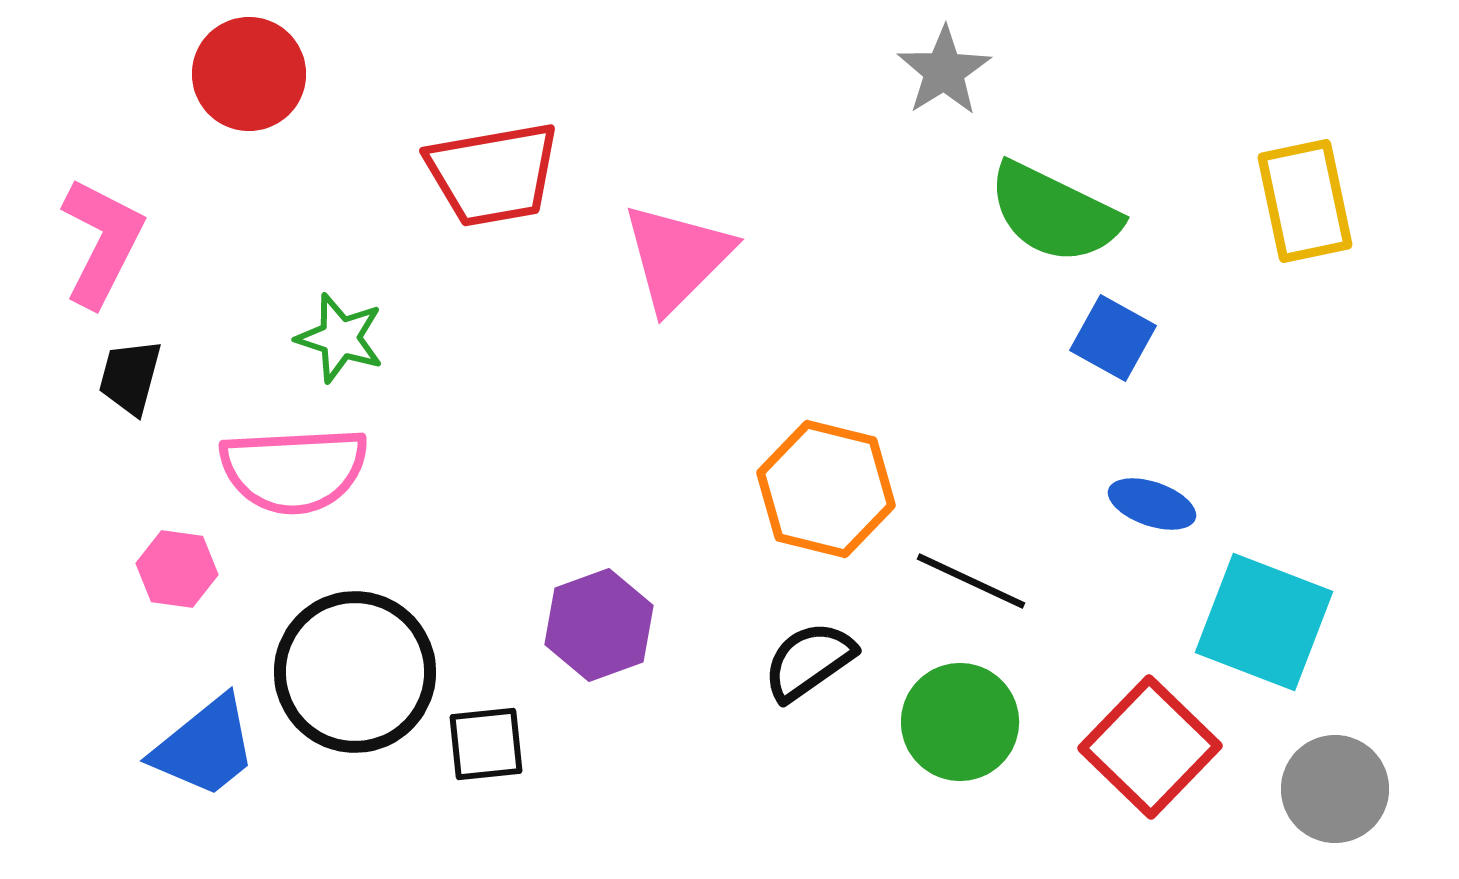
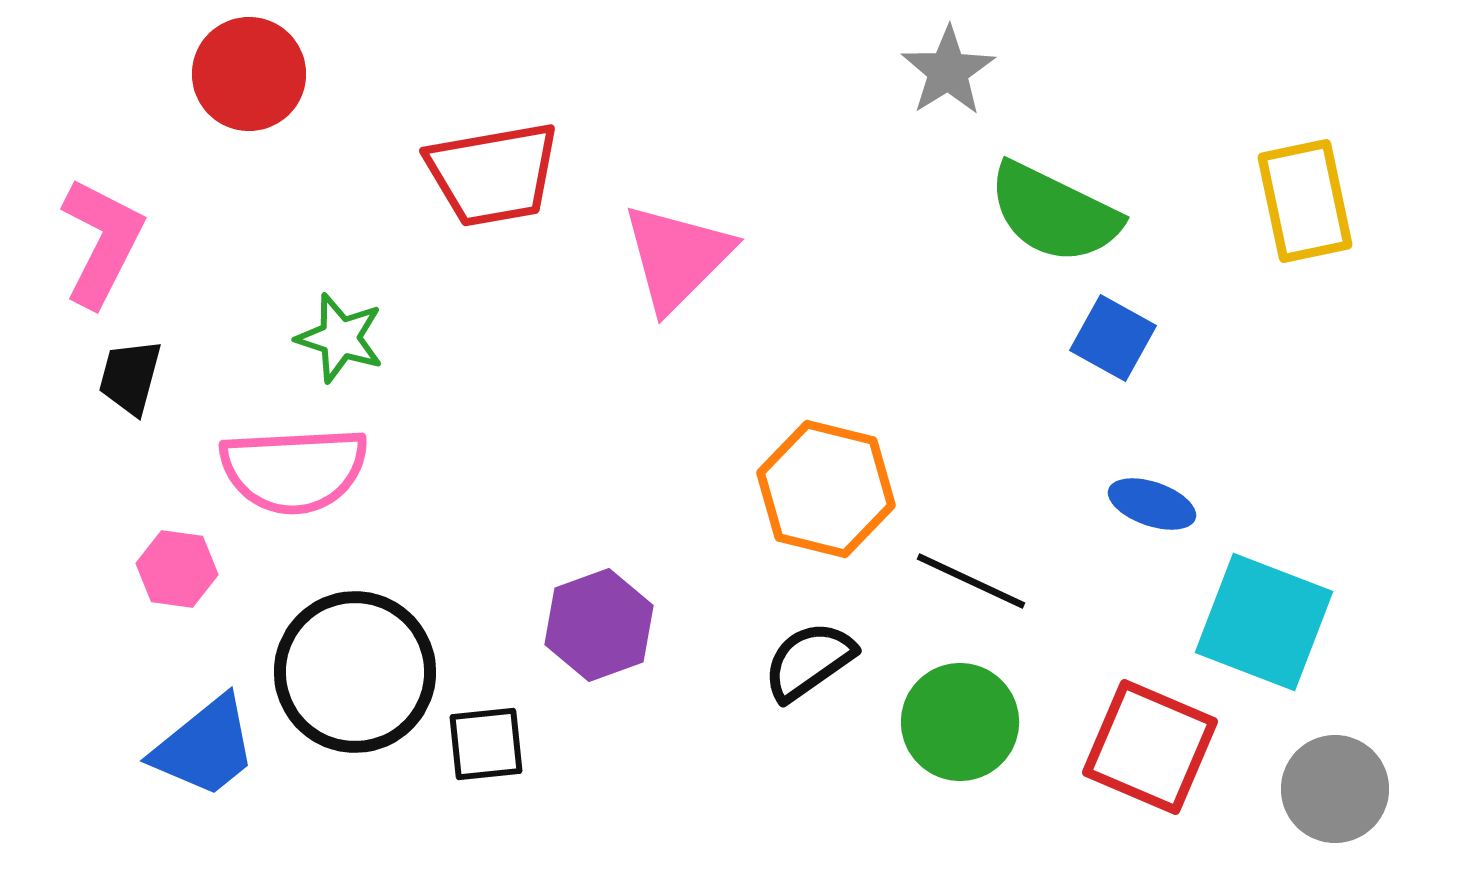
gray star: moved 4 px right
red square: rotated 21 degrees counterclockwise
